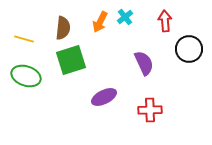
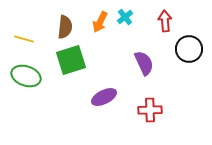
brown semicircle: moved 2 px right, 1 px up
